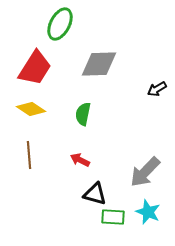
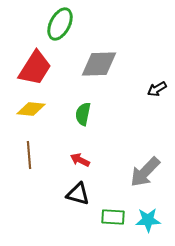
yellow diamond: rotated 28 degrees counterclockwise
black triangle: moved 17 px left
cyan star: moved 8 px down; rotated 25 degrees counterclockwise
